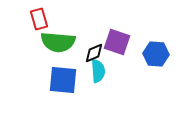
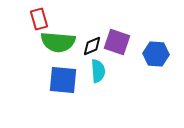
black diamond: moved 2 px left, 7 px up
